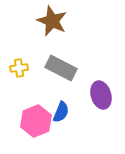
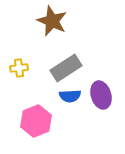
gray rectangle: moved 5 px right; rotated 60 degrees counterclockwise
blue semicircle: moved 9 px right, 16 px up; rotated 65 degrees clockwise
